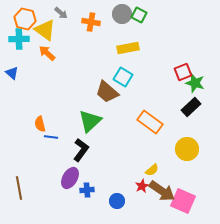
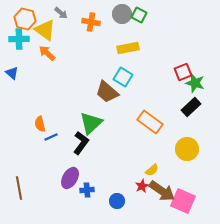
green triangle: moved 1 px right, 2 px down
blue line: rotated 32 degrees counterclockwise
black L-shape: moved 7 px up
